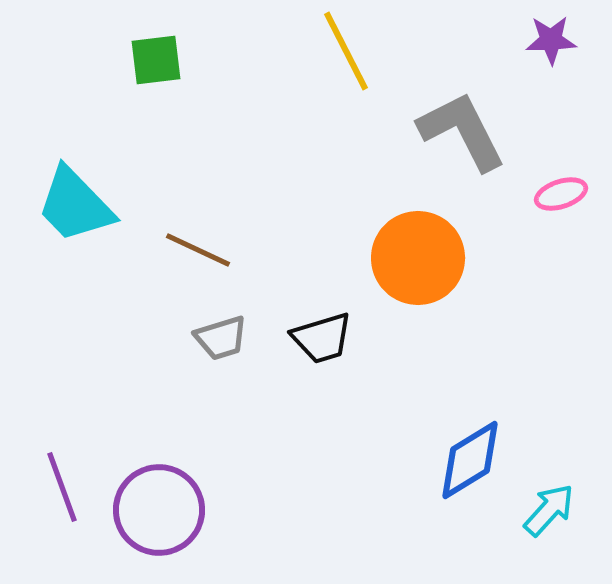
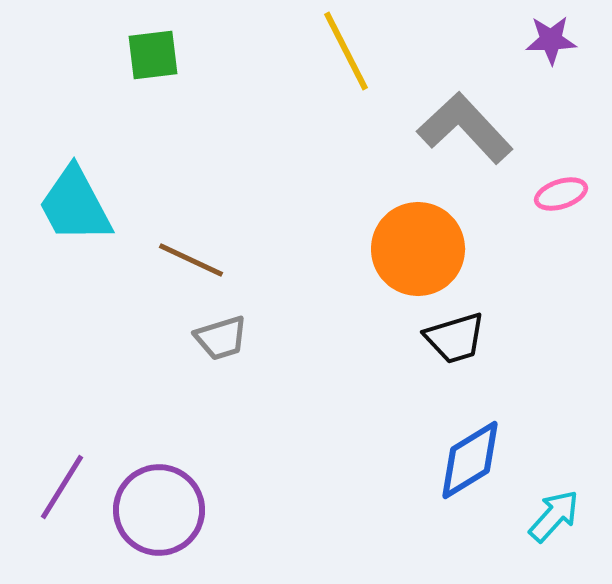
green square: moved 3 px left, 5 px up
gray L-shape: moved 3 px right, 3 px up; rotated 16 degrees counterclockwise
cyan trapezoid: rotated 16 degrees clockwise
brown line: moved 7 px left, 10 px down
orange circle: moved 9 px up
black trapezoid: moved 133 px right
purple line: rotated 52 degrees clockwise
cyan arrow: moved 5 px right, 6 px down
